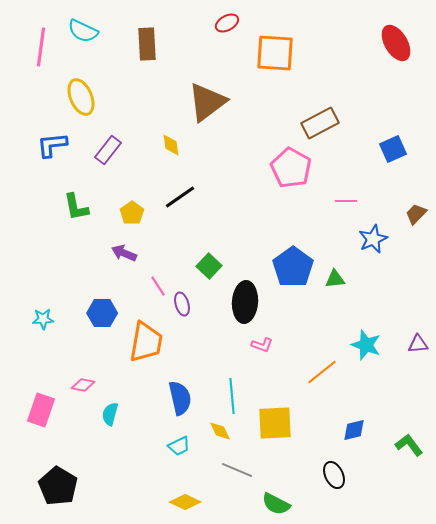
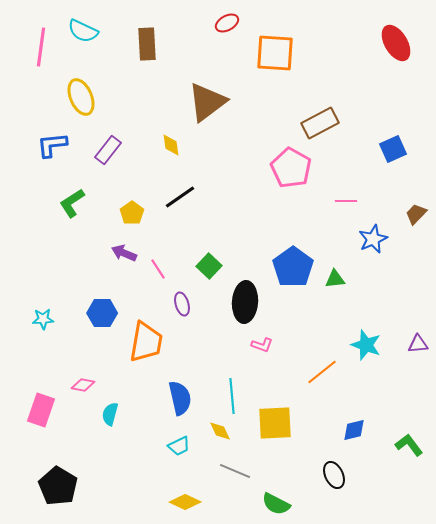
green L-shape at (76, 207): moved 4 px left, 4 px up; rotated 68 degrees clockwise
pink line at (158, 286): moved 17 px up
gray line at (237, 470): moved 2 px left, 1 px down
